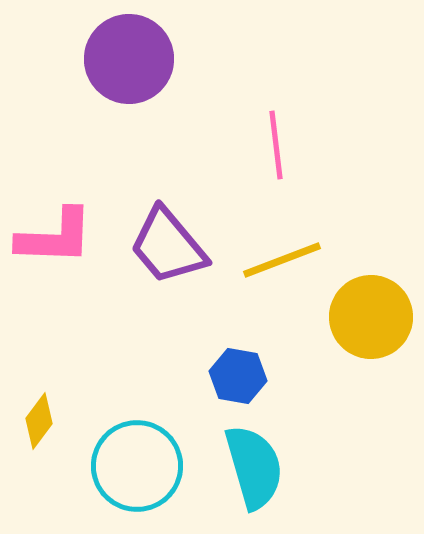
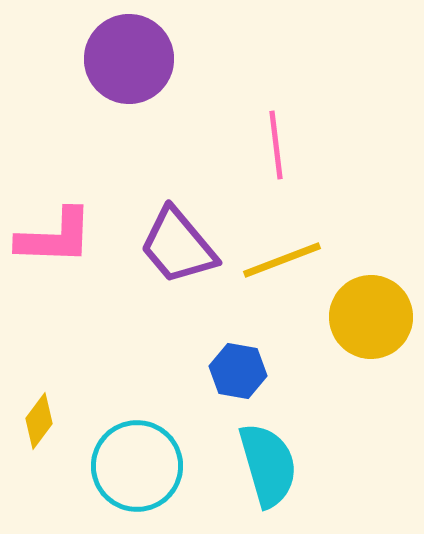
purple trapezoid: moved 10 px right
blue hexagon: moved 5 px up
cyan semicircle: moved 14 px right, 2 px up
